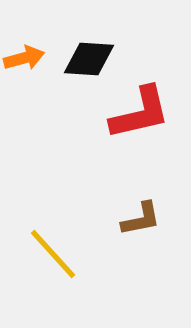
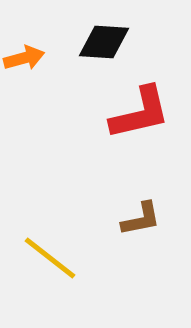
black diamond: moved 15 px right, 17 px up
yellow line: moved 3 px left, 4 px down; rotated 10 degrees counterclockwise
